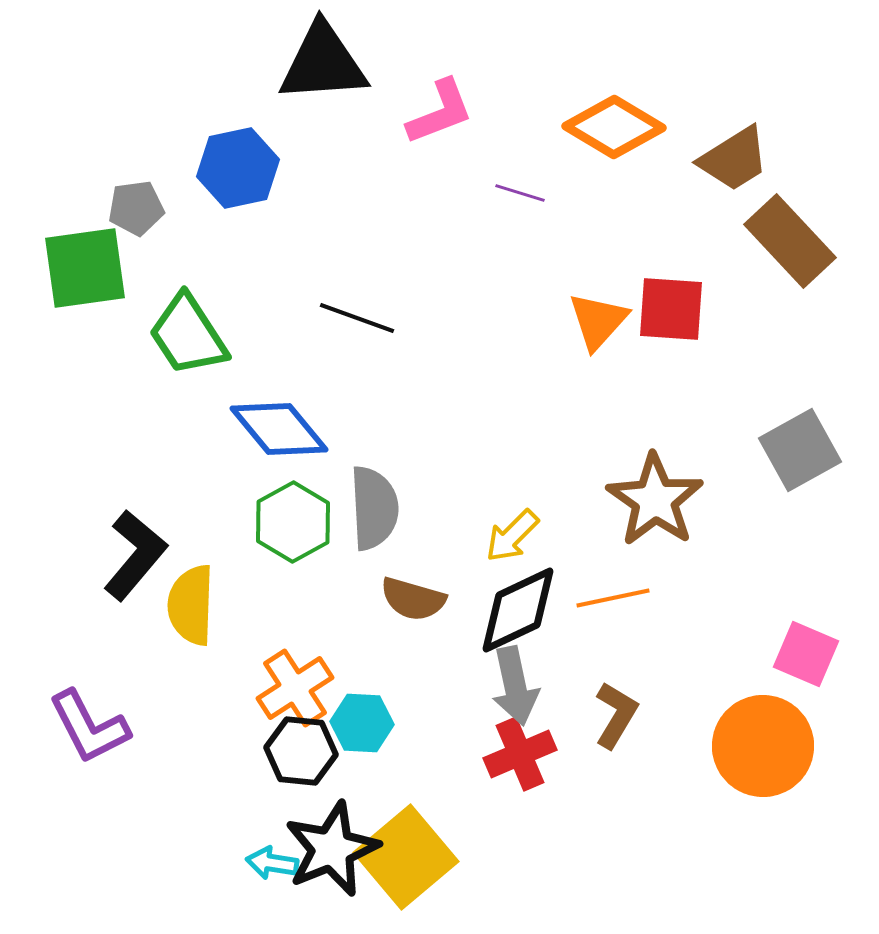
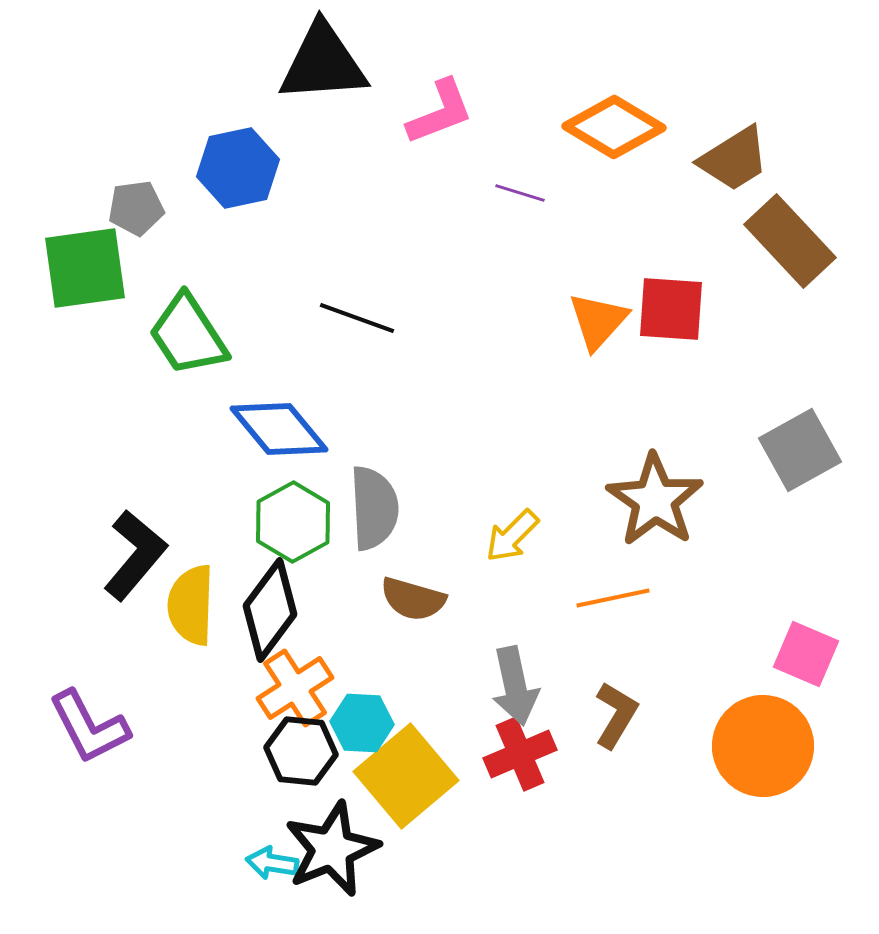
black diamond: moved 248 px left; rotated 28 degrees counterclockwise
yellow square: moved 81 px up
